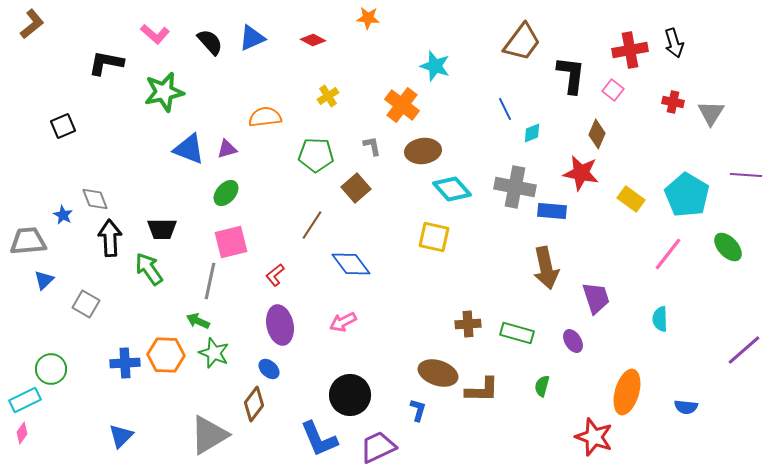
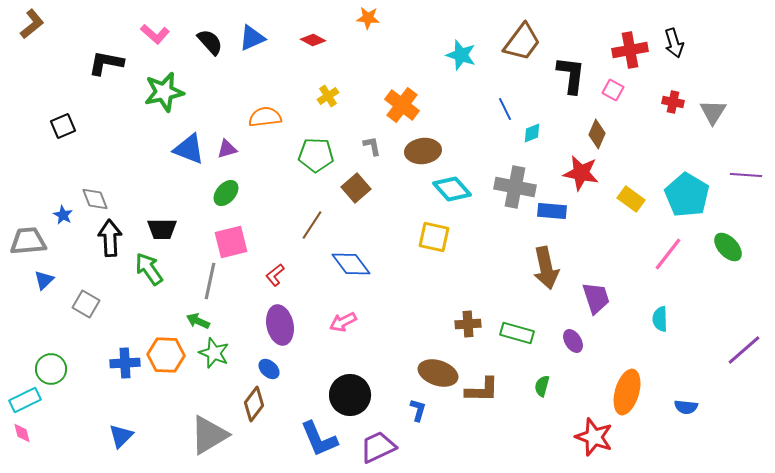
cyan star at (435, 66): moved 26 px right, 11 px up
pink square at (613, 90): rotated 10 degrees counterclockwise
gray triangle at (711, 113): moved 2 px right, 1 px up
pink diamond at (22, 433): rotated 50 degrees counterclockwise
